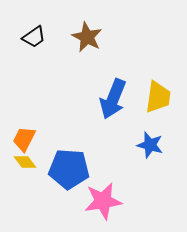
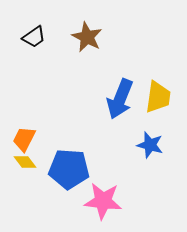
blue arrow: moved 7 px right
pink star: rotated 15 degrees clockwise
